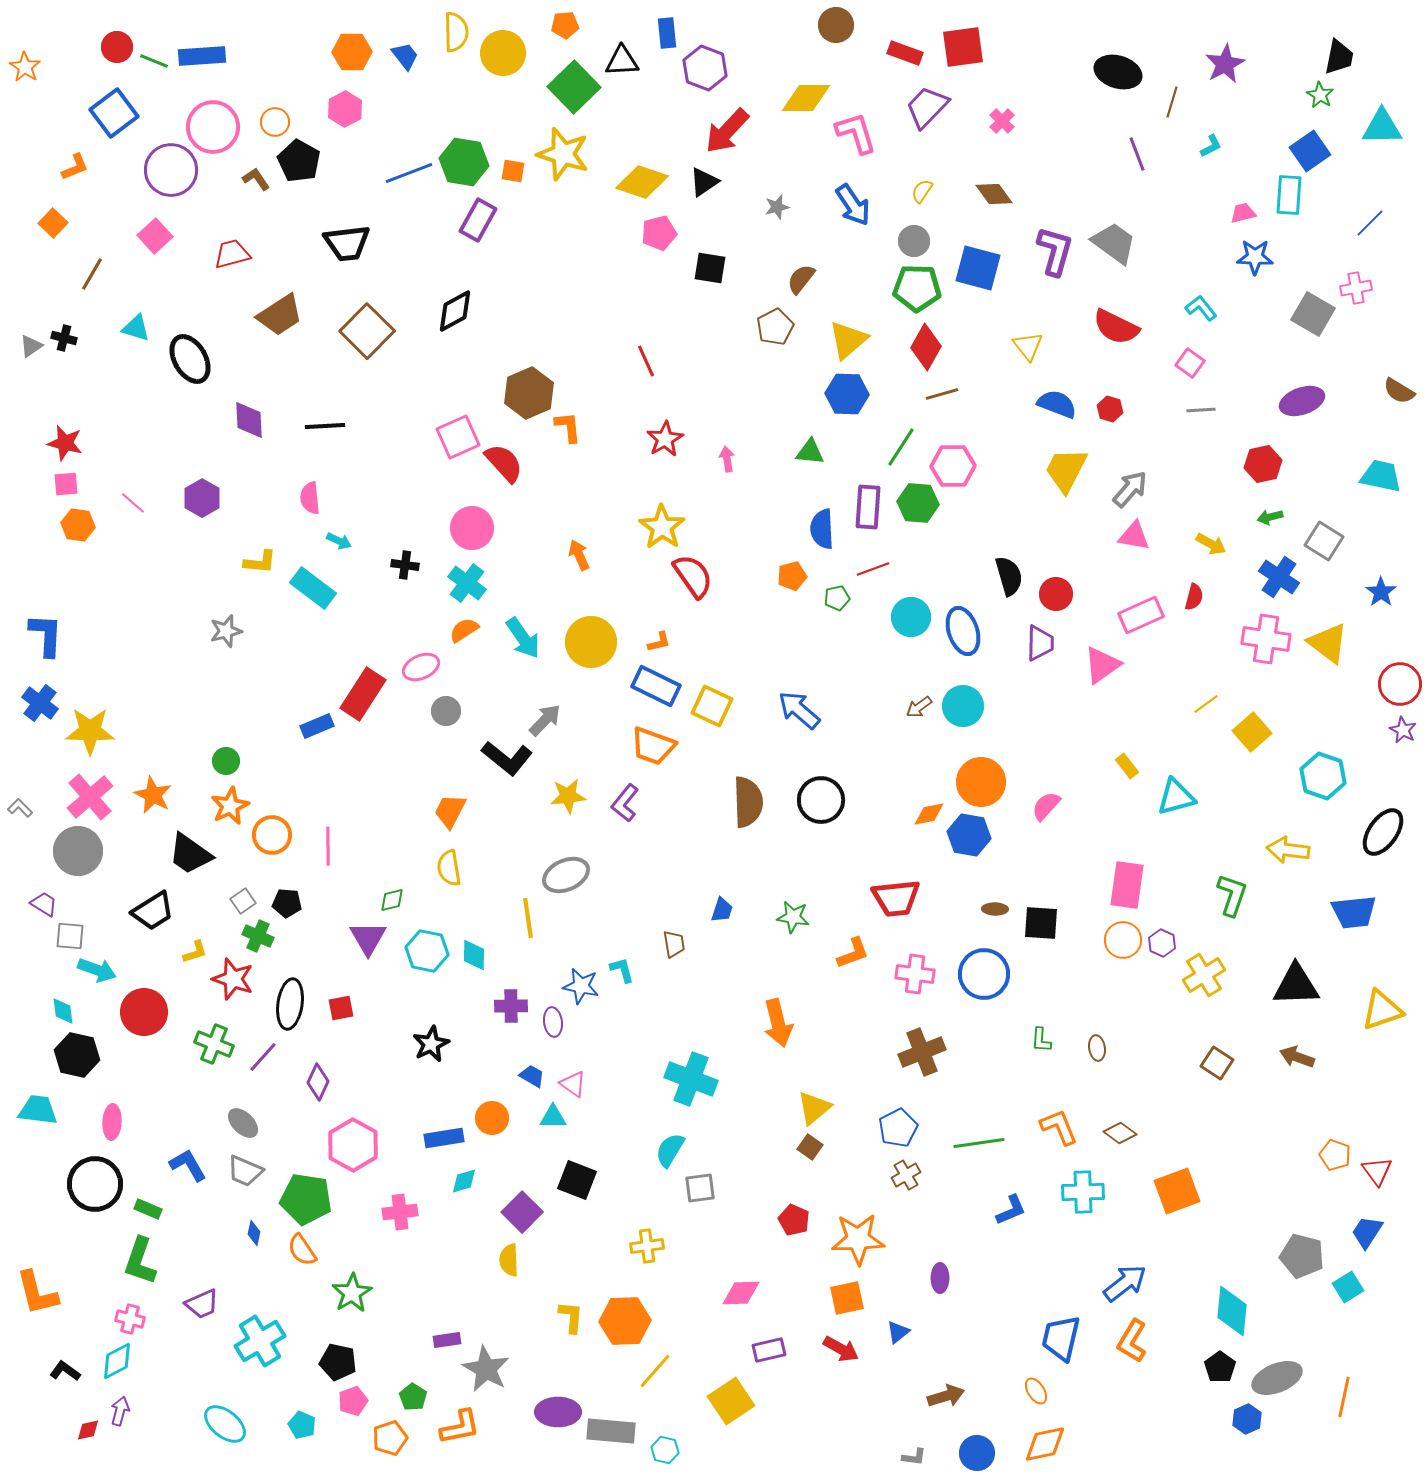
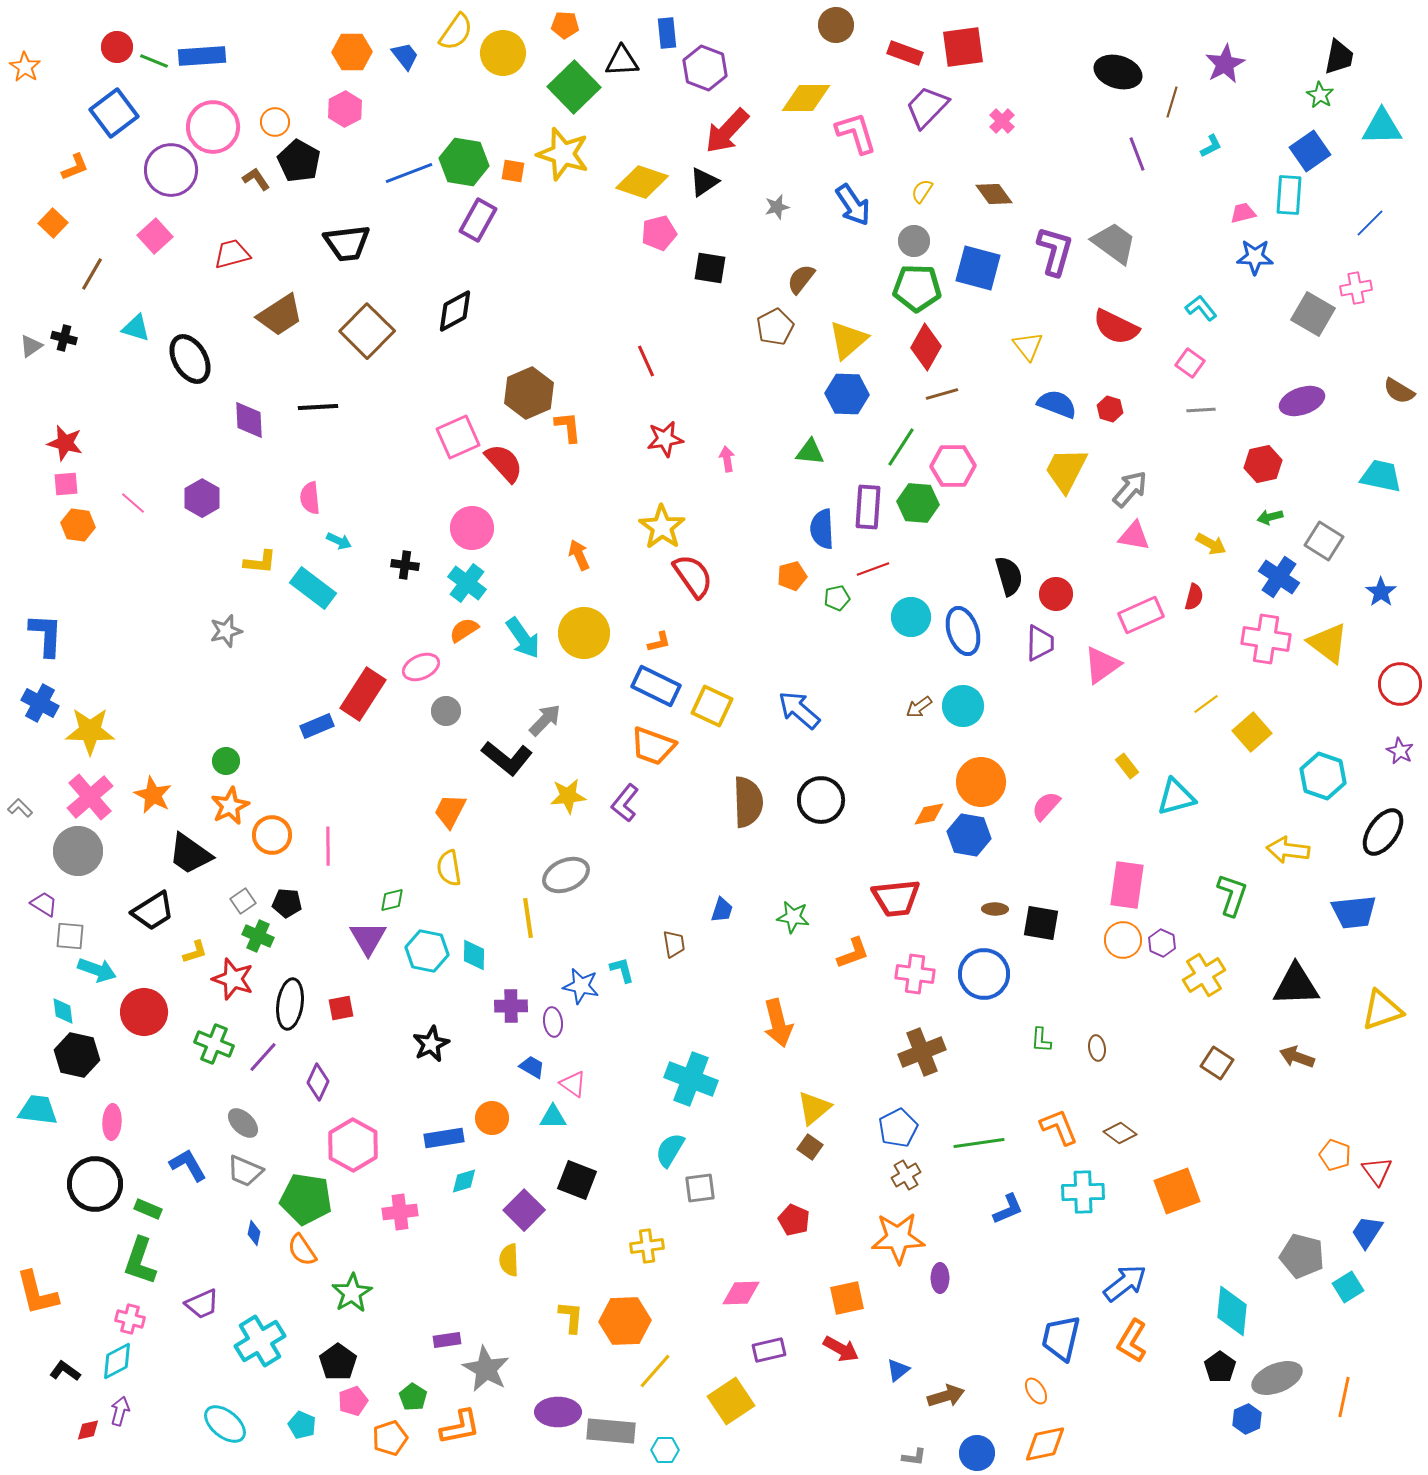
orange pentagon at (565, 25): rotated 8 degrees clockwise
yellow semicircle at (456, 32): rotated 36 degrees clockwise
black line at (325, 426): moved 7 px left, 19 px up
red star at (665, 439): rotated 21 degrees clockwise
yellow circle at (591, 642): moved 7 px left, 9 px up
blue cross at (40, 703): rotated 9 degrees counterclockwise
purple star at (1403, 730): moved 3 px left, 21 px down
black square at (1041, 923): rotated 6 degrees clockwise
blue trapezoid at (532, 1076): moved 9 px up
blue L-shape at (1011, 1210): moved 3 px left, 1 px up
purple square at (522, 1212): moved 2 px right, 2 px up
orange star at (858, 1239): moved 40 px right, 1 px up
blue triangle at (898, 1332): moved 38 px down
black pentagon at (338, 1362): rotated 24 degrees clockwise
cyan hexagon at (665, 1450): rotated 12 degrees counterclockwise
